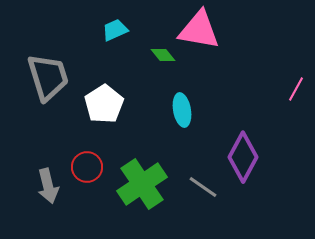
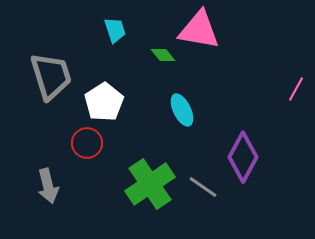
cyan trapezoid: rotated 96 degrees clockwise
gray trapezoid: moved 3 px right, 1 px up
white pentagon: moved 2 px up
cyan ellipse: rotated 16 degrees counterclockwise
red circle: moved 24 px up
green cross: moved 8 px right
